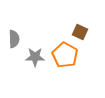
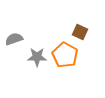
gray semicircle: rotated 108 degrees counterclockwise
gray star: moved 2 px right
